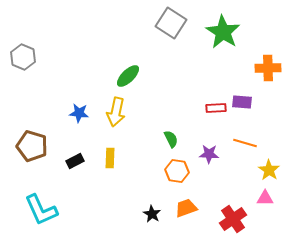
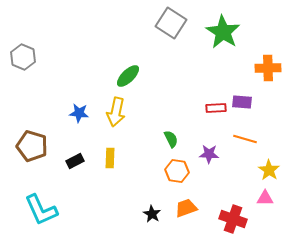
orange line: moved 4 px up
red cross: rotated 36 degrees counterclockwise
